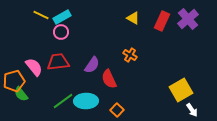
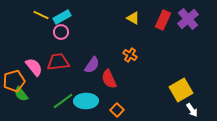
red rectangle: moved 1 px right, 1 px up
